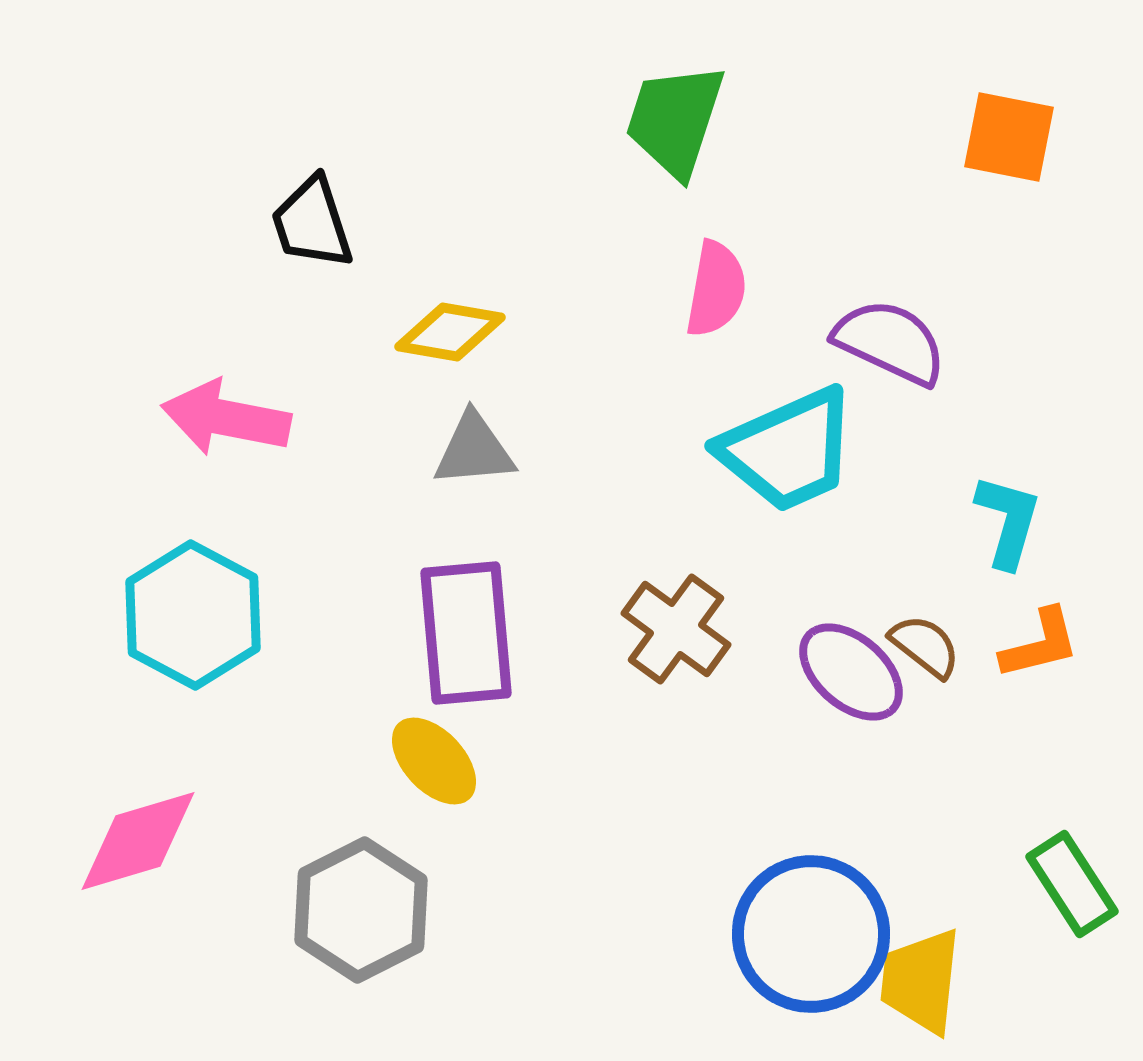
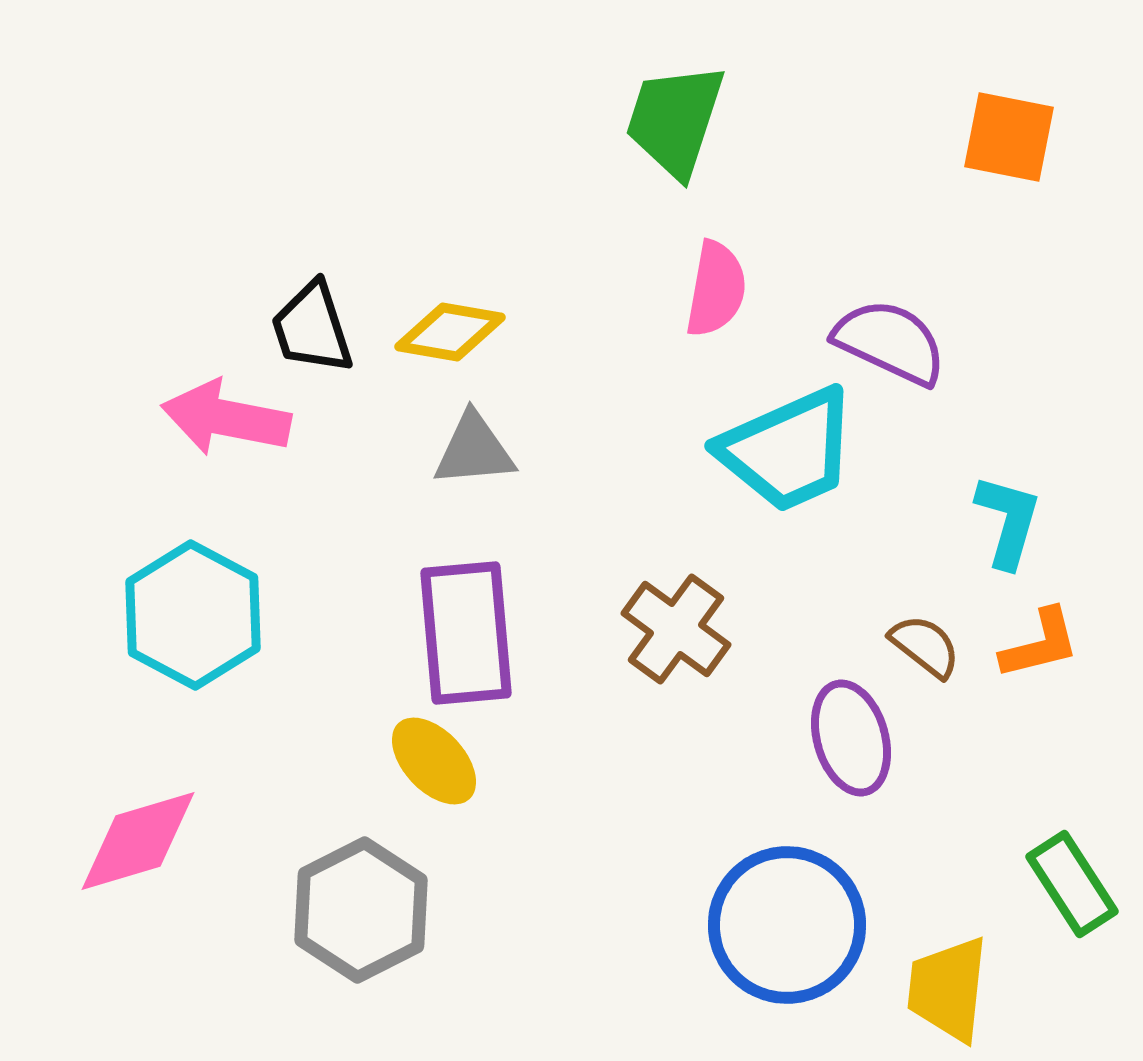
black trapezoid: moved 105 px down
purple ellipse: moved 66 px down; rotated 33 degrees clockwise
blue circle: moved 24 px left, 9 px up
yellow trapezoid: moved 27 px right, 8 px down
